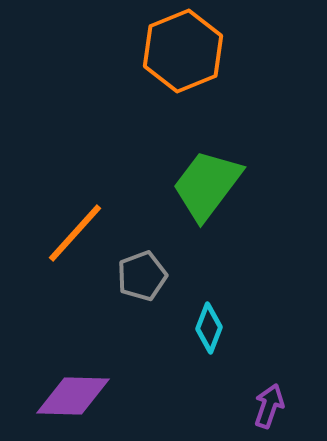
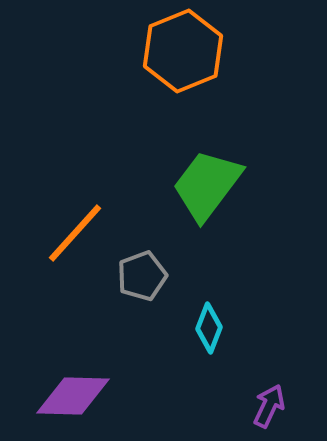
purple arrow: rotated 6 degrees clockwise
